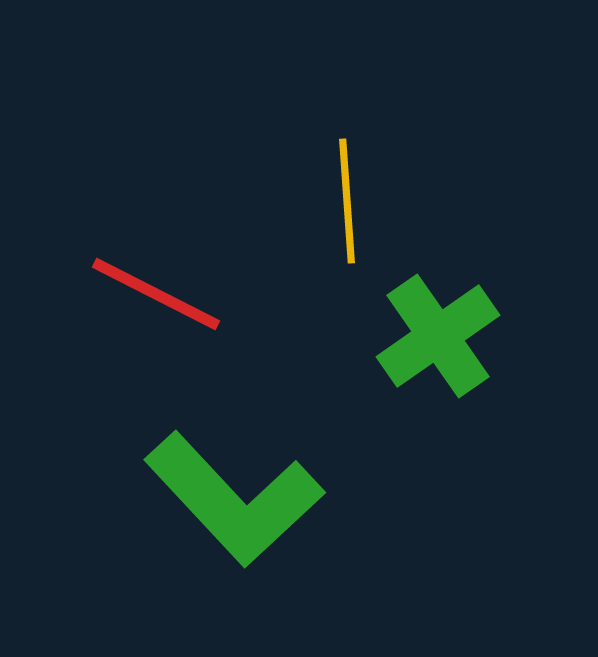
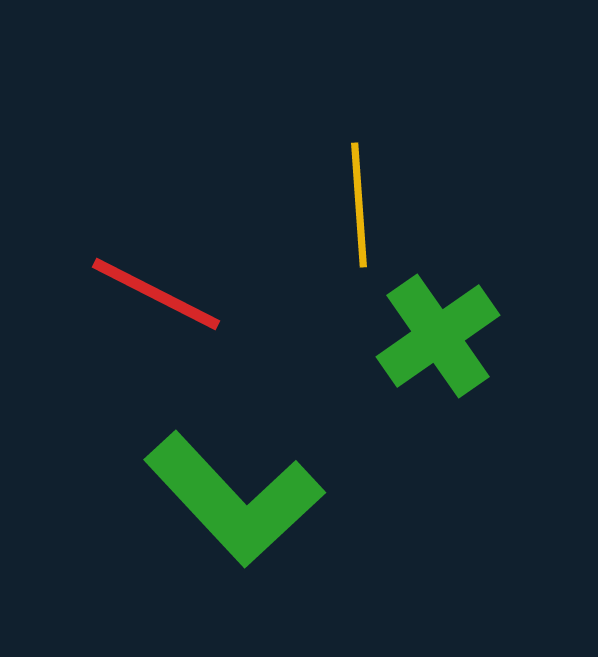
yellow line: moved 12 px right, 4 px down
